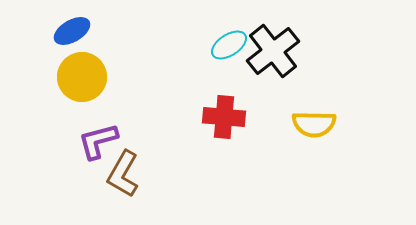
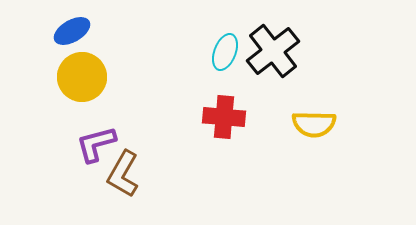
cyan ellipse: moved 4 px left, 7 px down; rotated 36 degrees counterclockwise
purple L-shape: moved 2 px left, 3 px down
